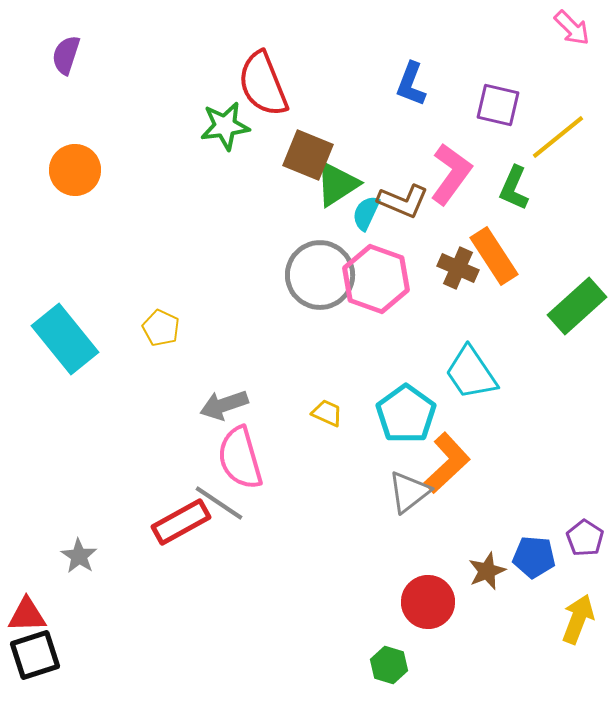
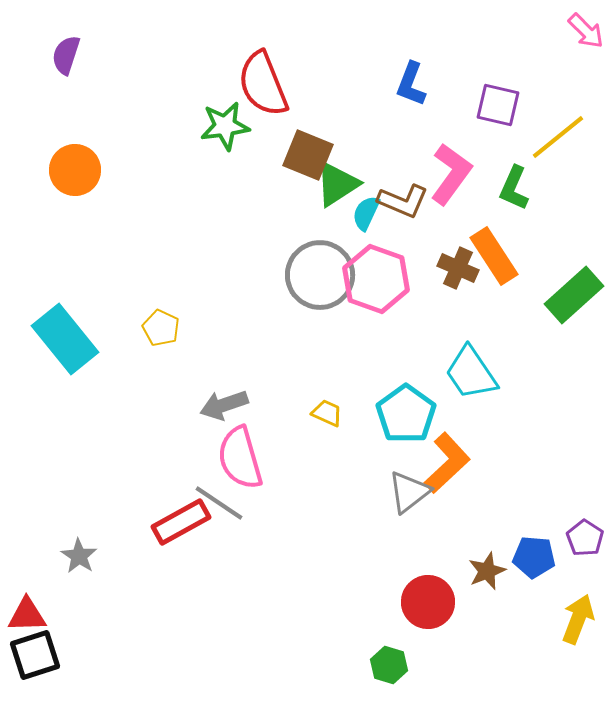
pink arrow: moved 14 px right, 3 px down
green rectangle: moved 3 px left, 11 px up
